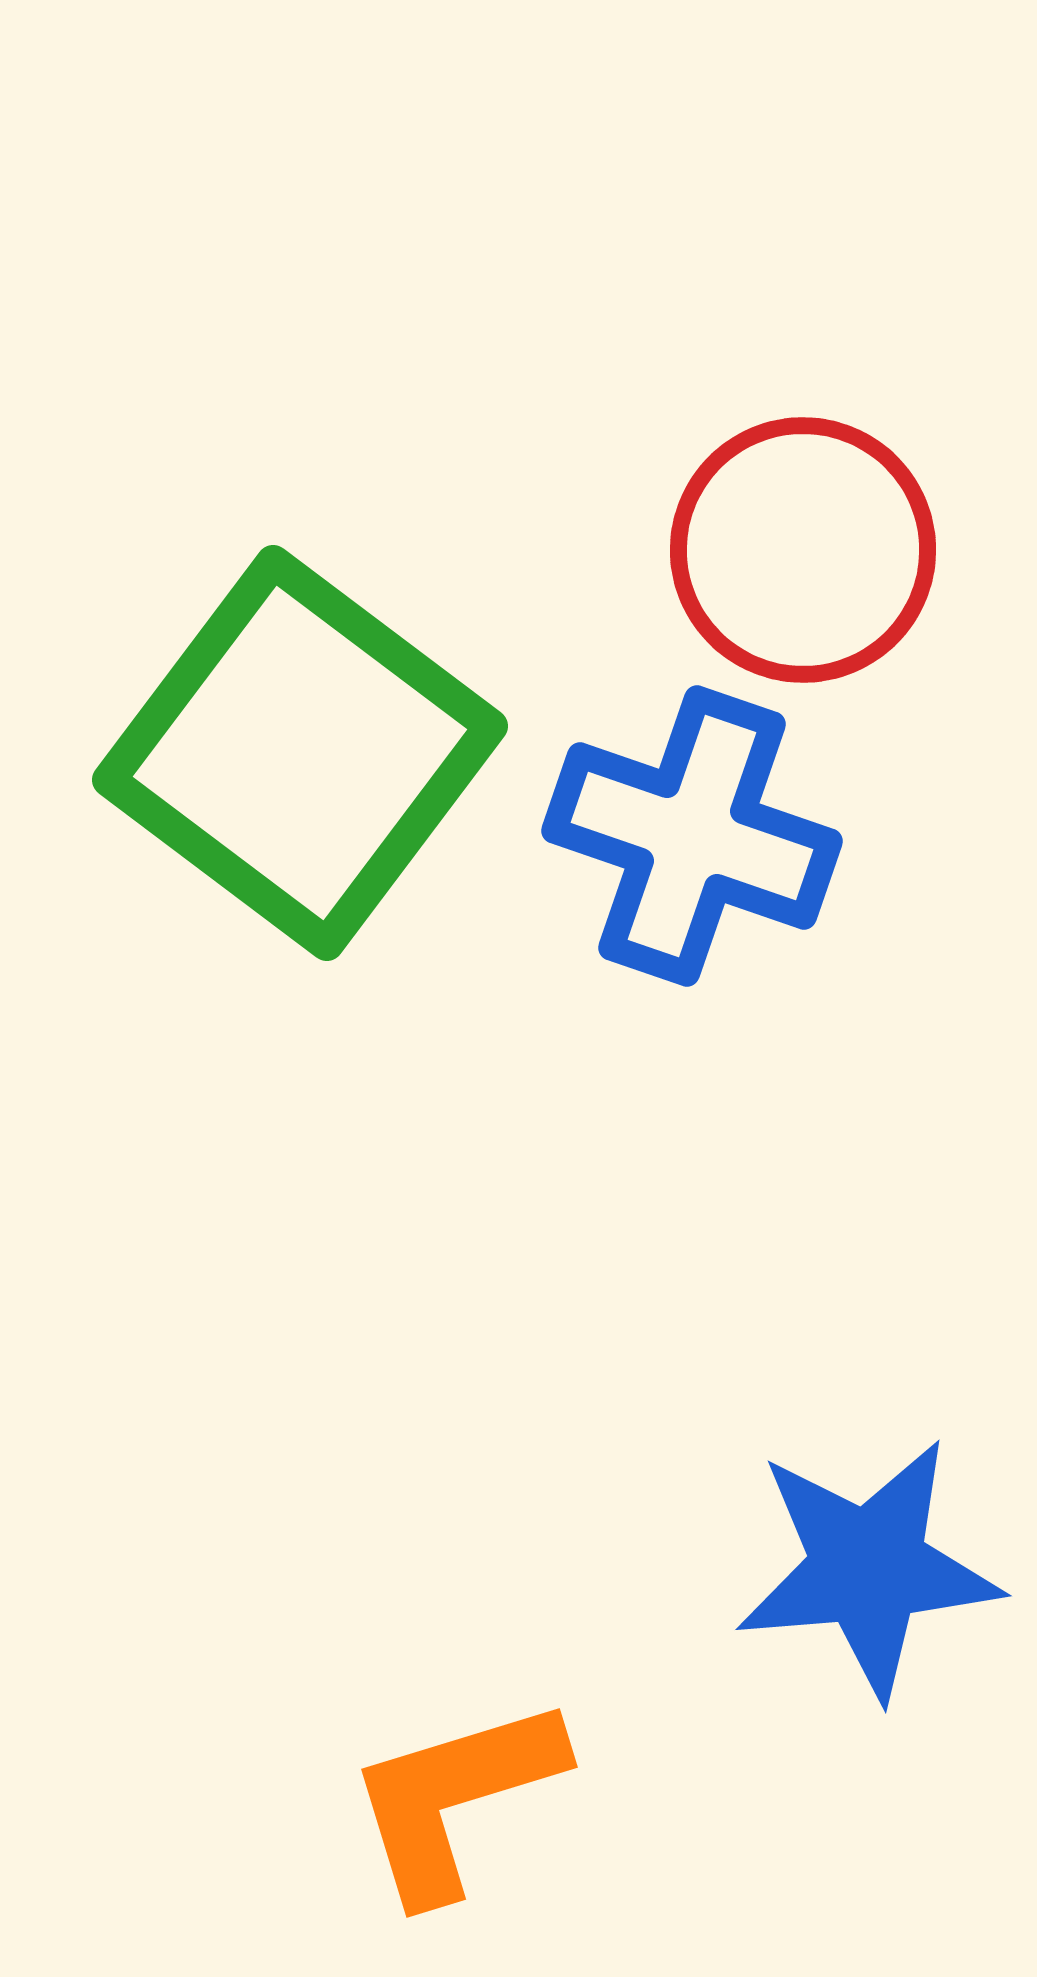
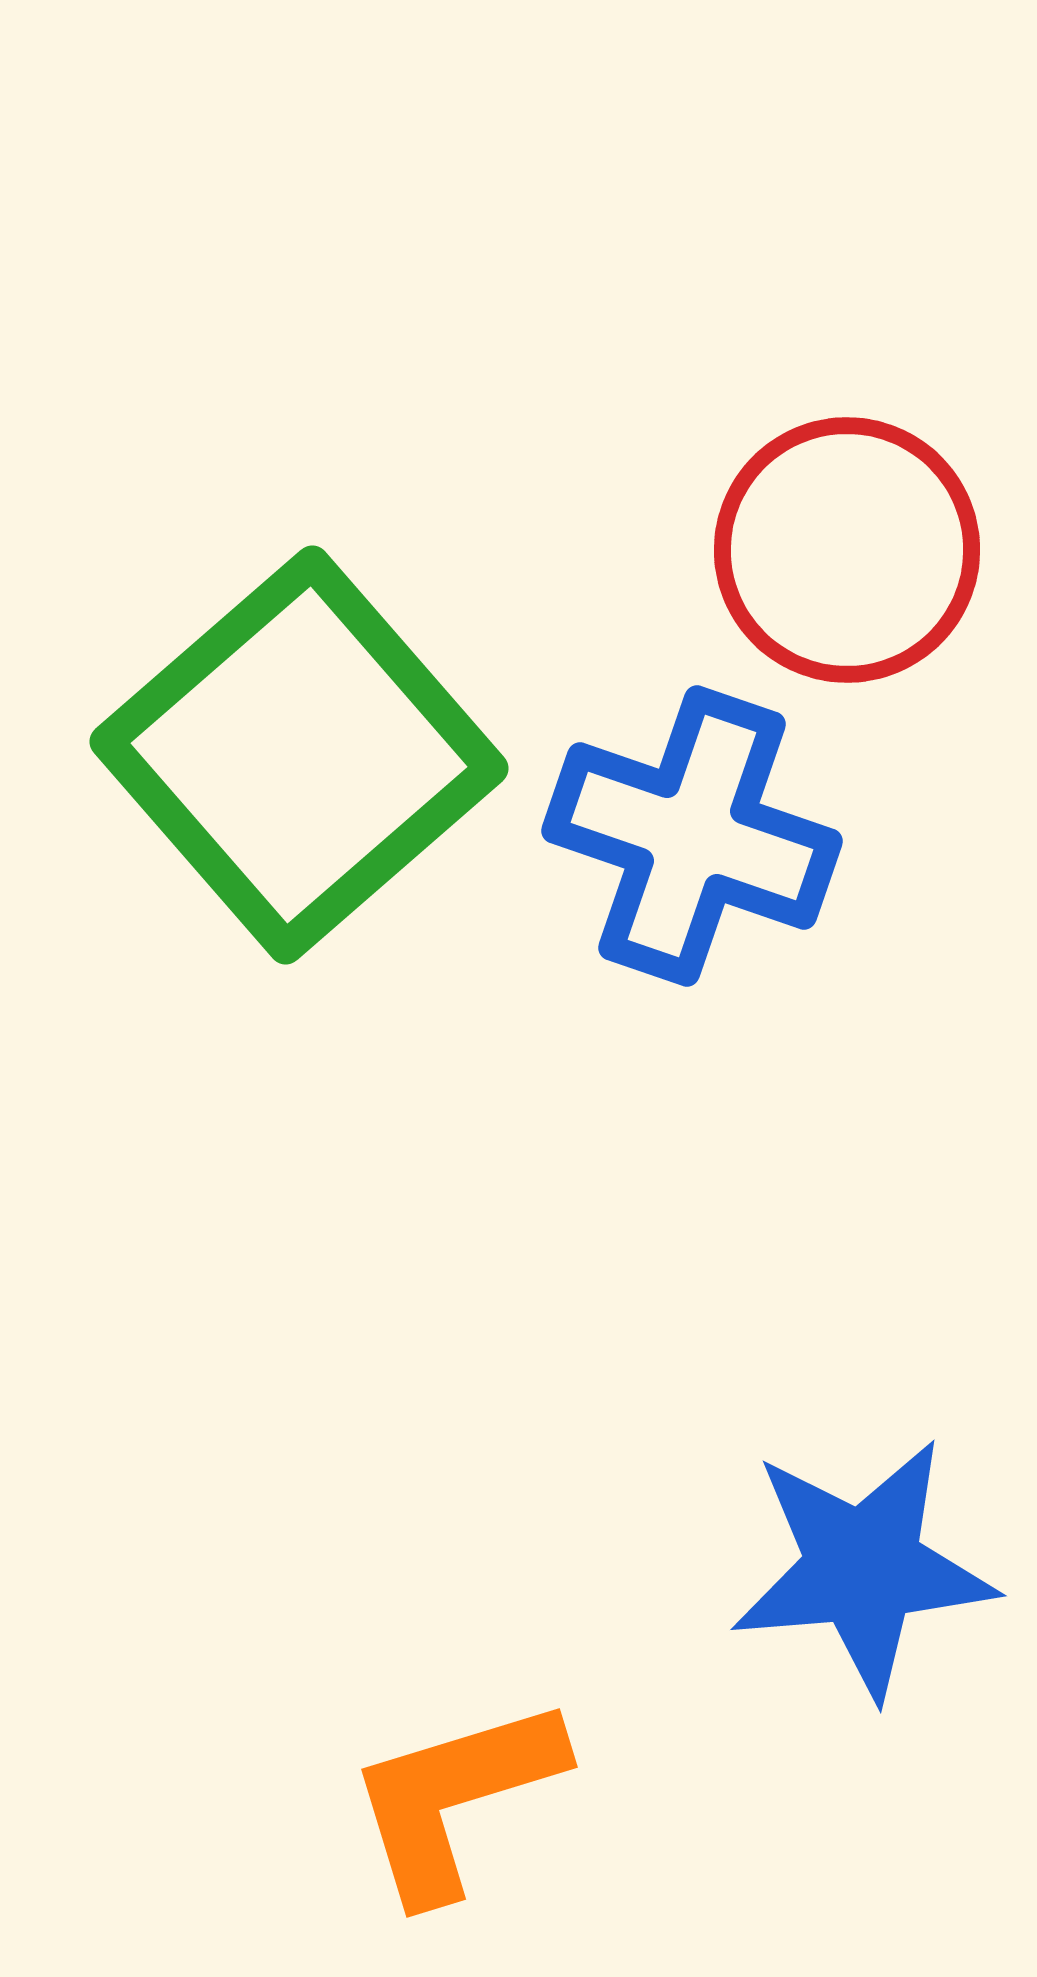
red circle: moved 44 px right
green square: moved 1 px left, 2 px down; rotated 12 degrees clockwise
blue star: moved 5 px left
